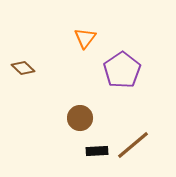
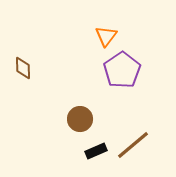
orange triangle: moved 21 px right, 2 px up
brown diamond: rotated 45 degrees clockwise
brown circle: moved 1 px down
black rectangle: moved 1 px left; rotated 20 degrees counterclockwise
